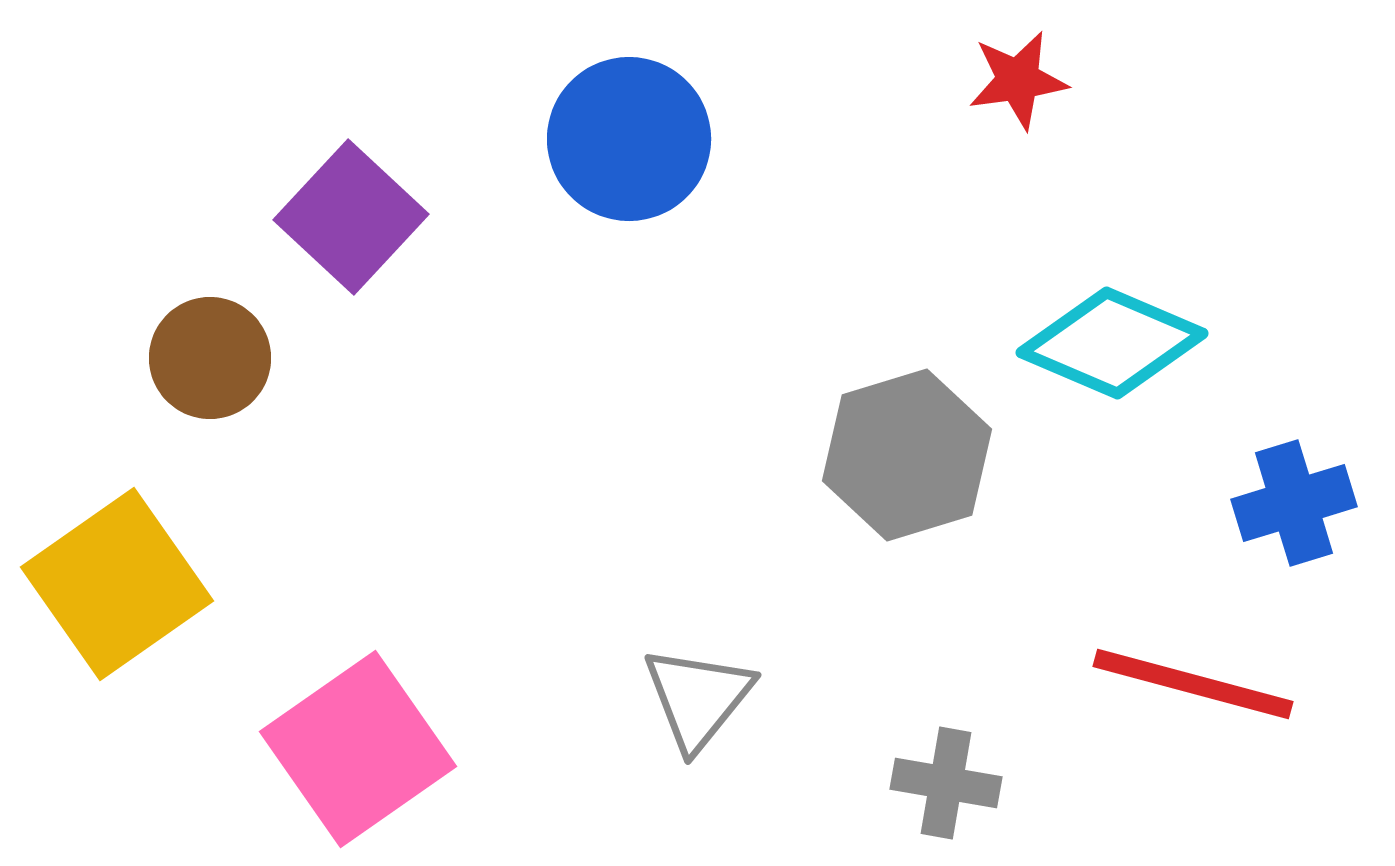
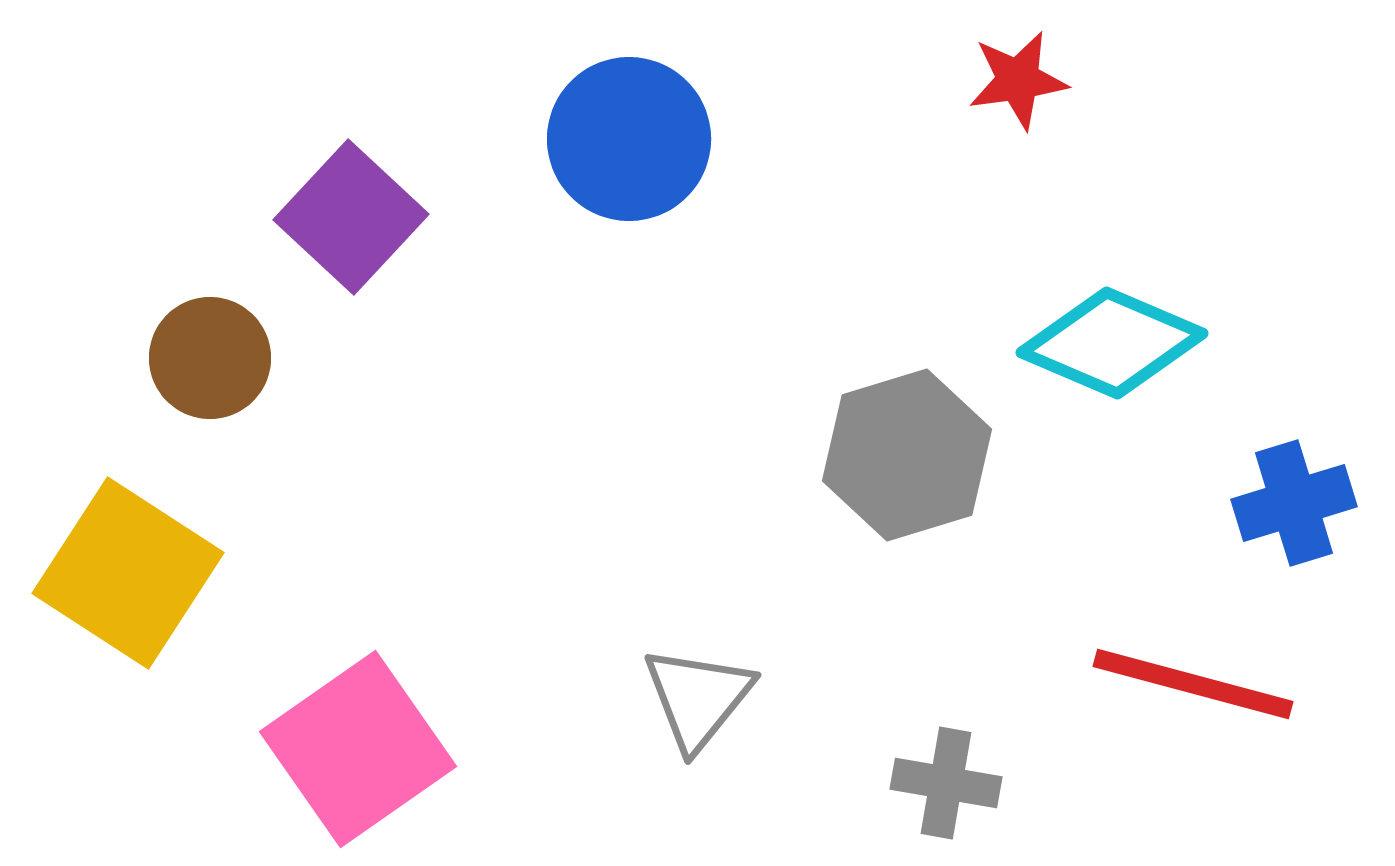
yellow square: moved 11 px right, 11 px up; rotated 22 degrees counterclockwise
